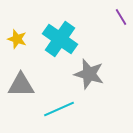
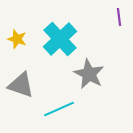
purple line: moved 2 px left; rotated 24 degrees clockwise
cyan cross: rotated 12 degrees clockwise
gray star: rotated 12 degrees clockwise
gray triangle: rotated 20 degrees clockwise
